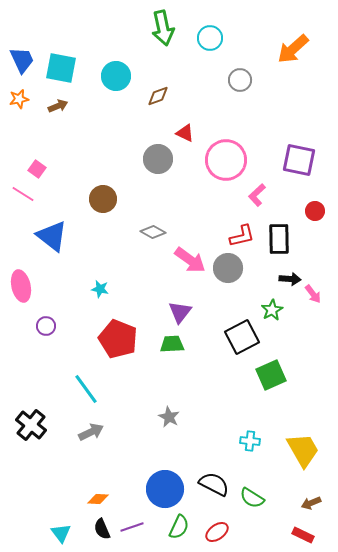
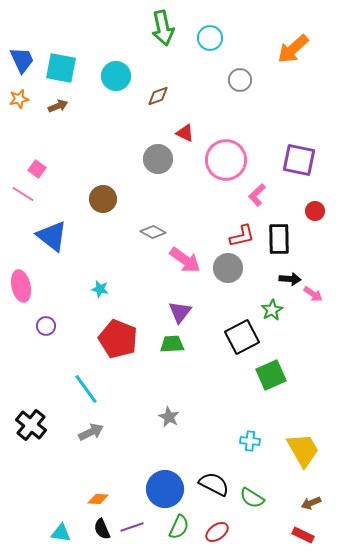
pink arrow at (190, 260): moved 5 px left
pink arrow at (313, 294): rotated 18 degrees counterclockwise
cyan triangle at (61, 533): rotated 45 degrees counterclockwise
